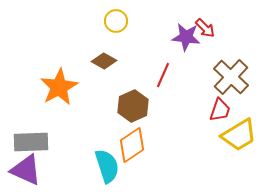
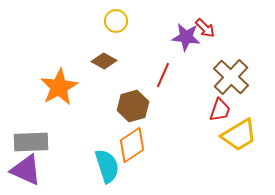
brown hexagon: rotated 8 degrees clockwise
